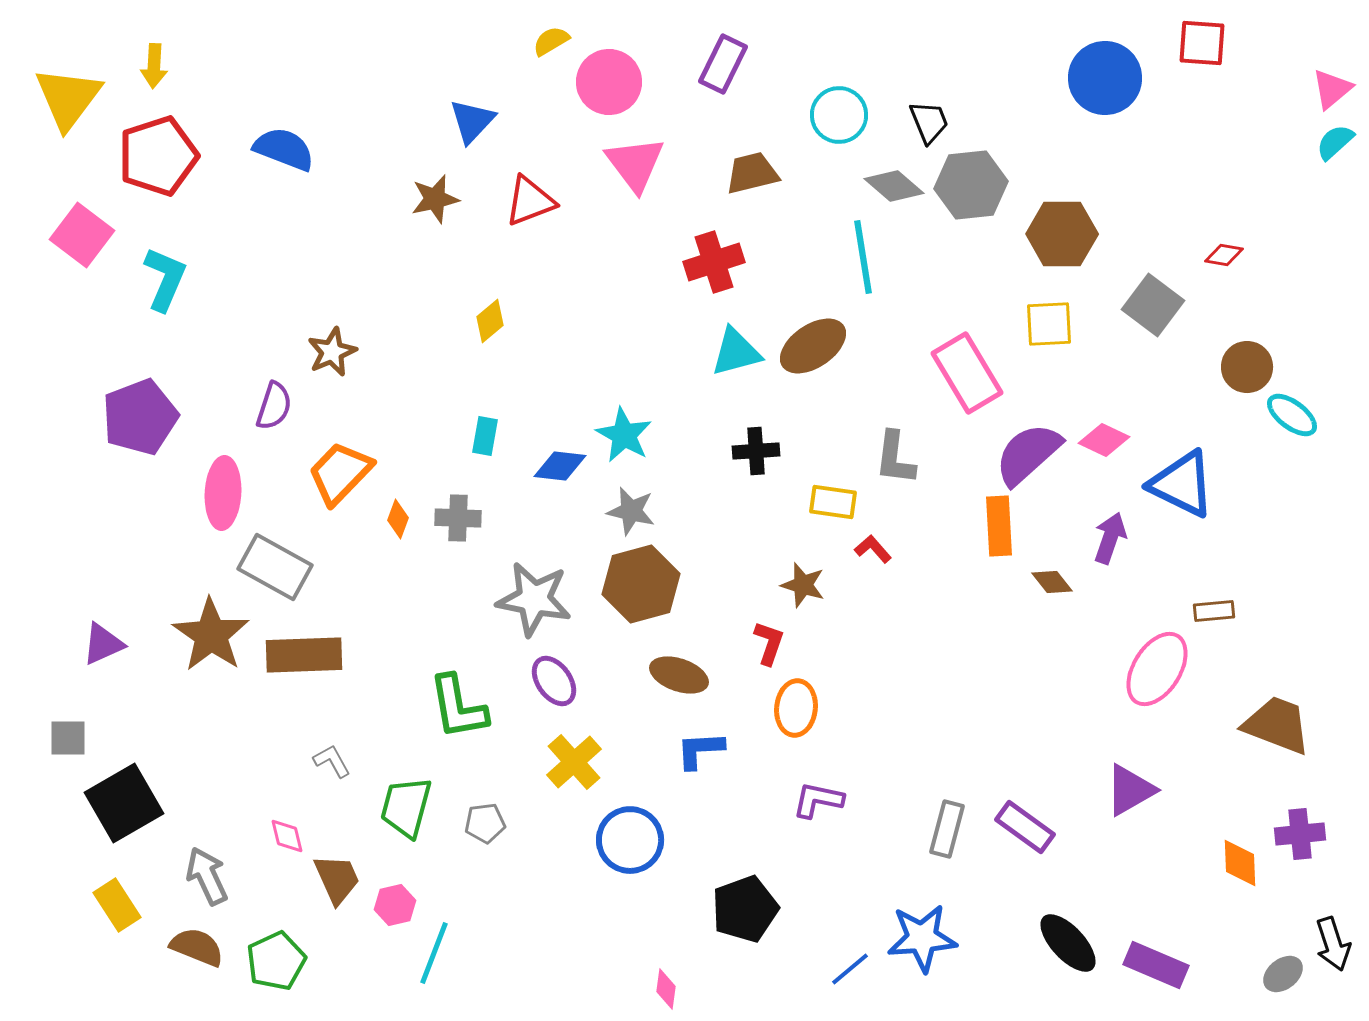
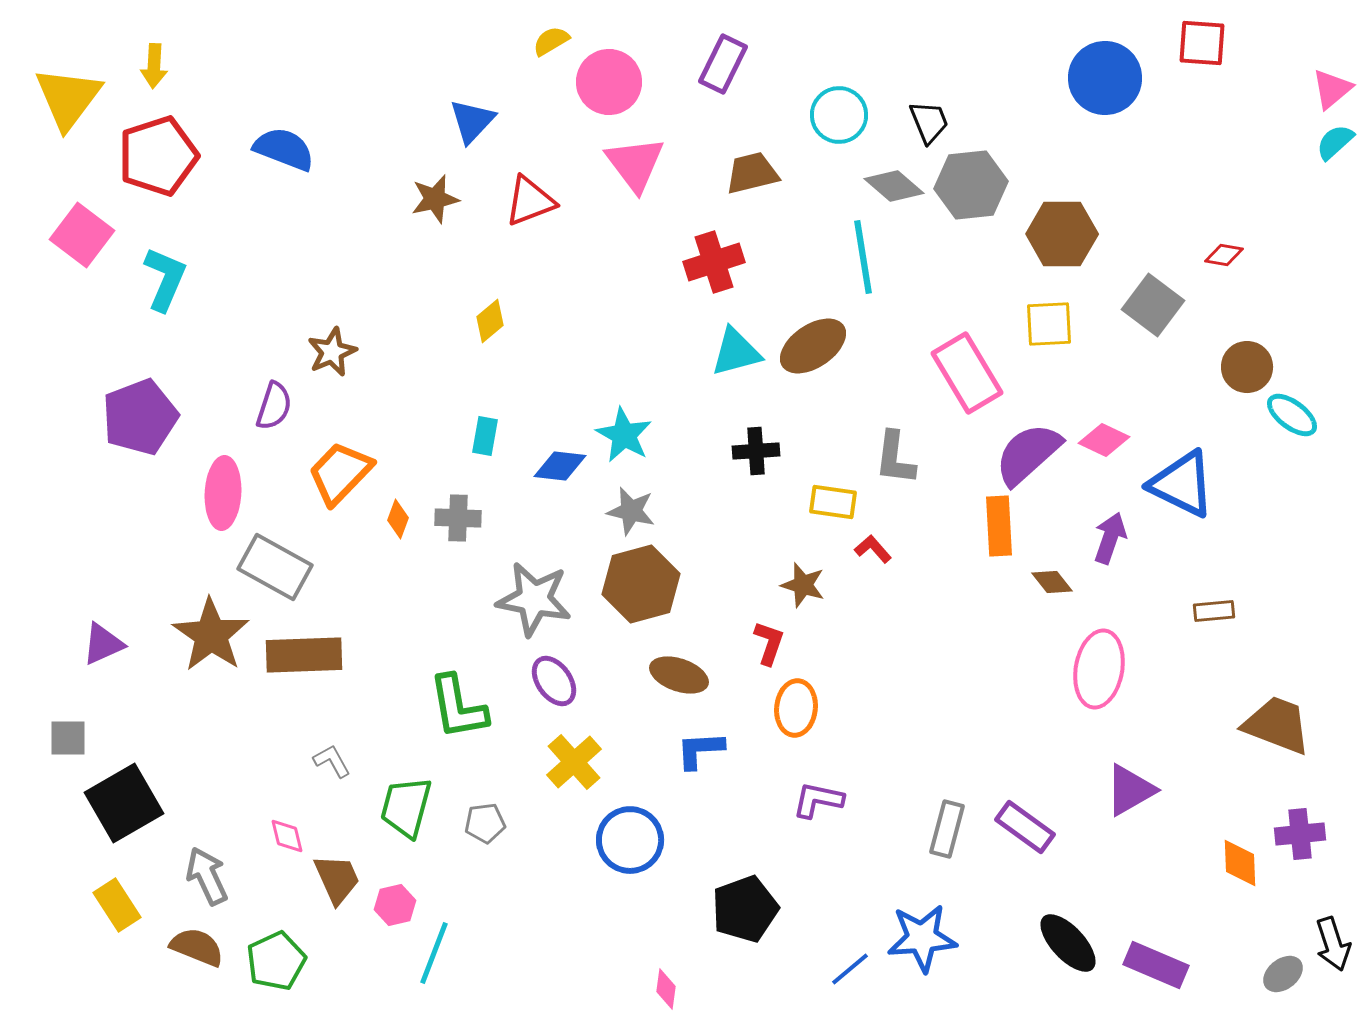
pink ellipse at (1157, 669): moved 58 px left; rotated 22 degrees counterclockwise
